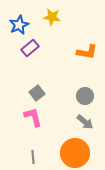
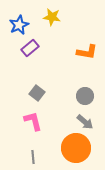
gray square: rotated 14 degrees counterclockwise
pink L-shape: moved 4 px down
orange circle: moved 1 px right, 5 px up
